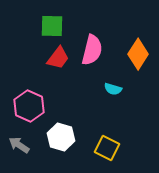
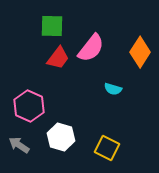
pink semicircle: moved 1 px left, 2 px up; rotated 24 degrees clockwise
orange diamond: moved 2 px right, 2 px up
